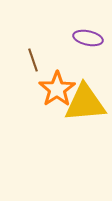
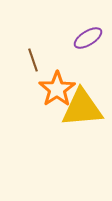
purple ellipse: rotated 44 degrees counterclockwise
yellow triangle: moved 3 px left, 5 px down
